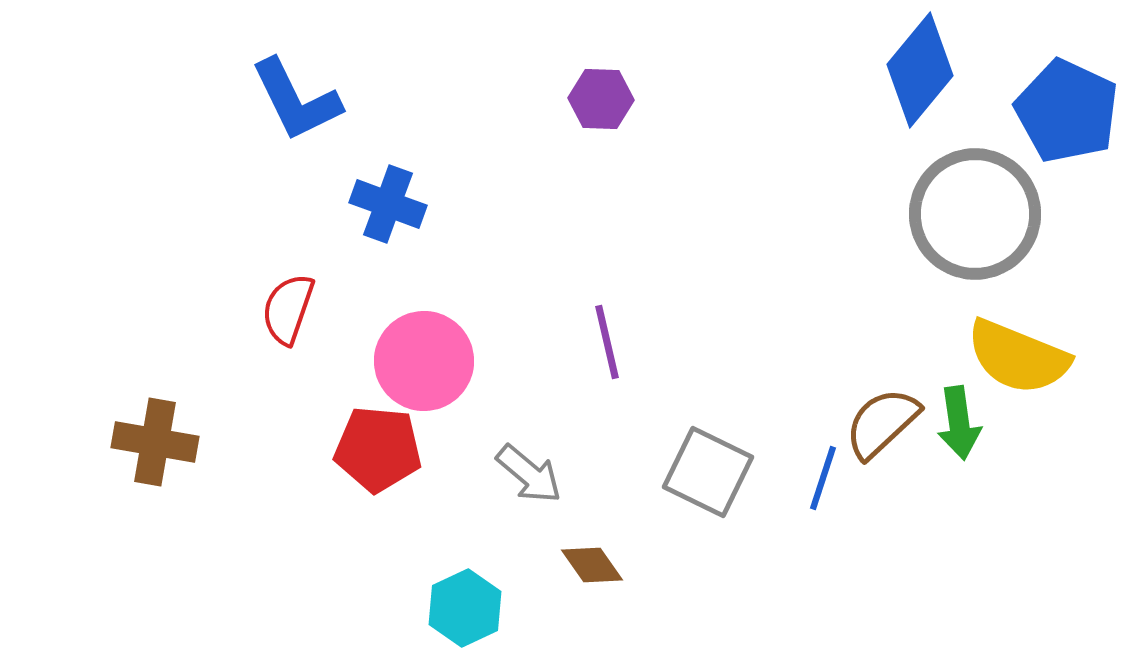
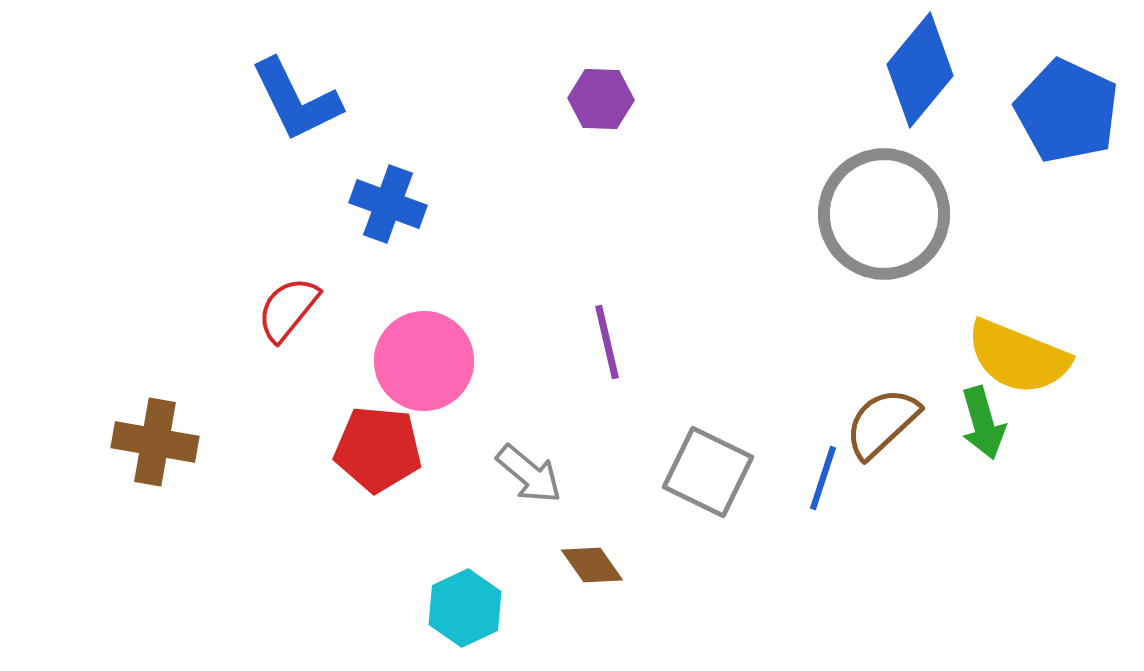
gray circle: moved 91 px left
red semicircle: rotated 20 degrees clockwise
green arrow: moved 24 px right; rotated 8 degrees counterclockwise
